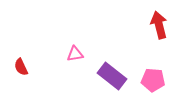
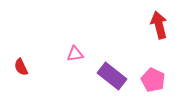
pink pentagon: rotated 20 degrees clockwise
